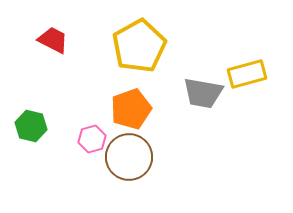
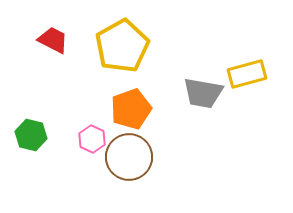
yellow pentagon: moved 17 px left
green hexagon: moved 9 px down
pink hexagon: rotated 20 degrees counterclockwise
